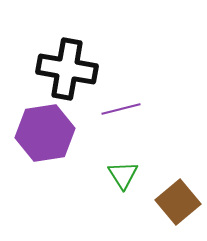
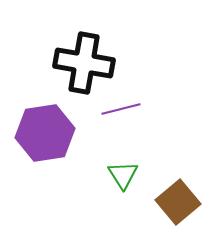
black cross: moved 17 px right, 6 px up
